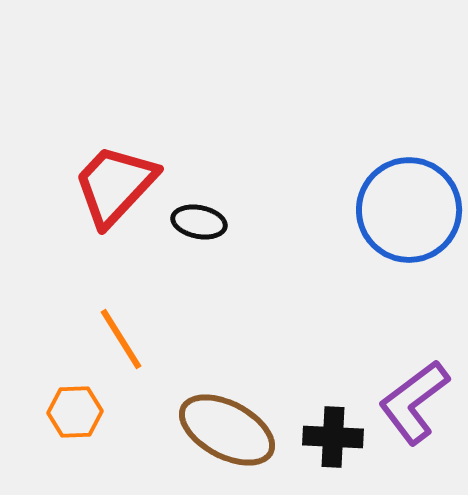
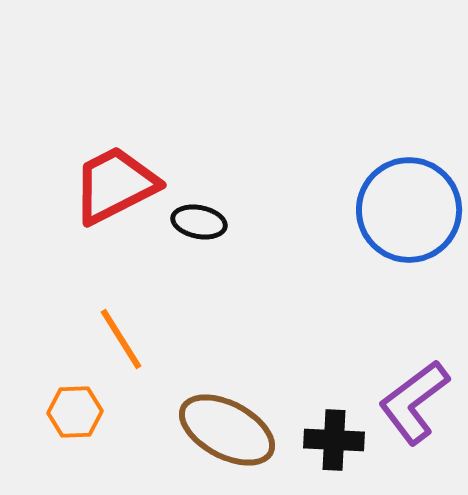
red trapezoid: rotated 20 degrees clockwise
black cross: moved 1 px right, 3 px down
